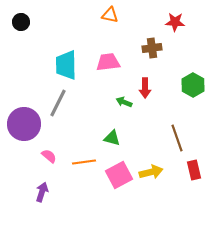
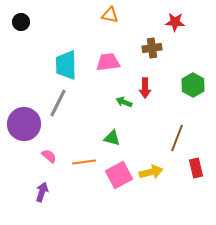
brown line: rotated 40 degrees clockwise
red rectangle: moved 2 px right, 2 px up
